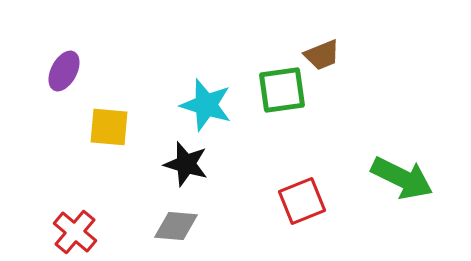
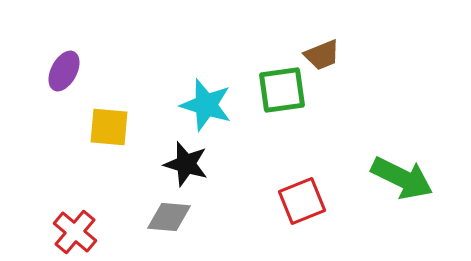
gray diamond: moved 7 px left, 9 px up
